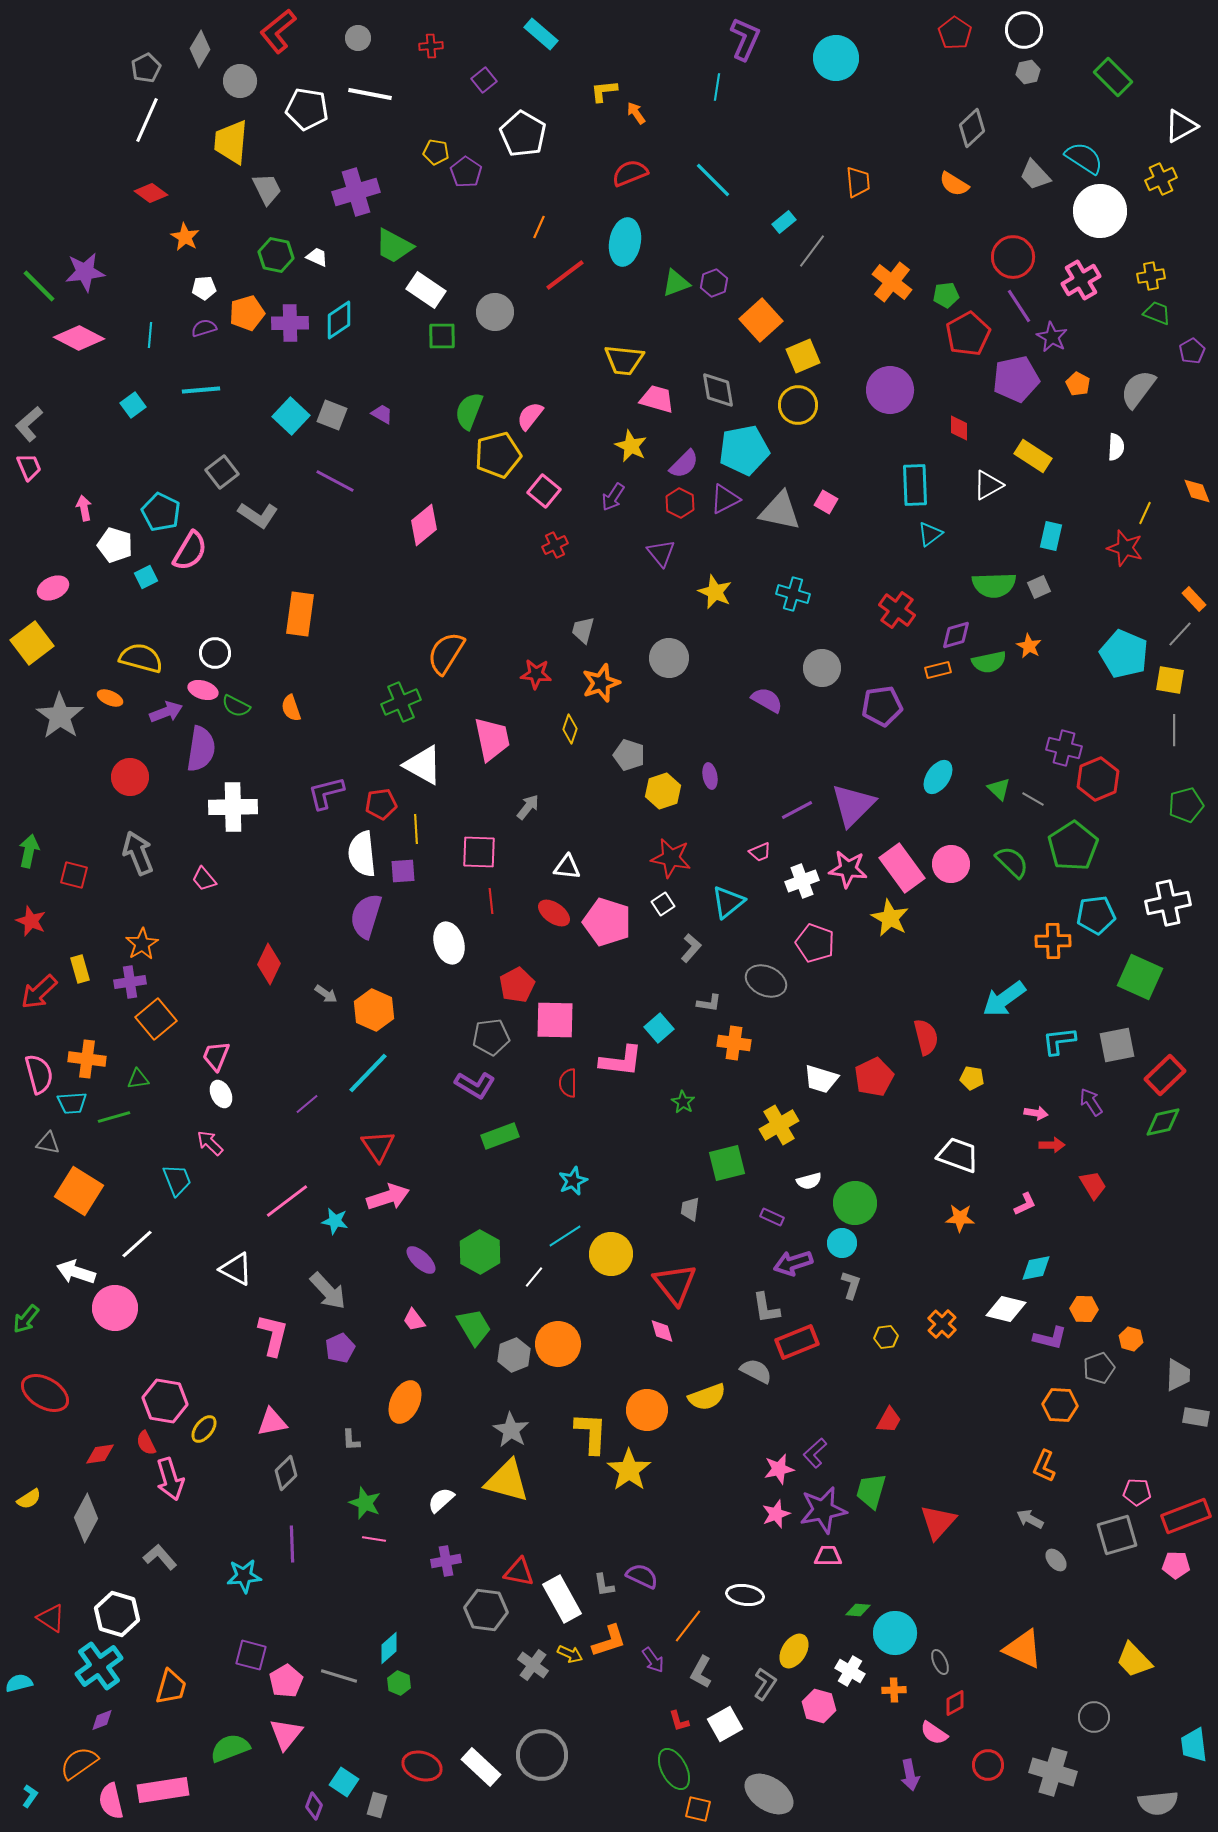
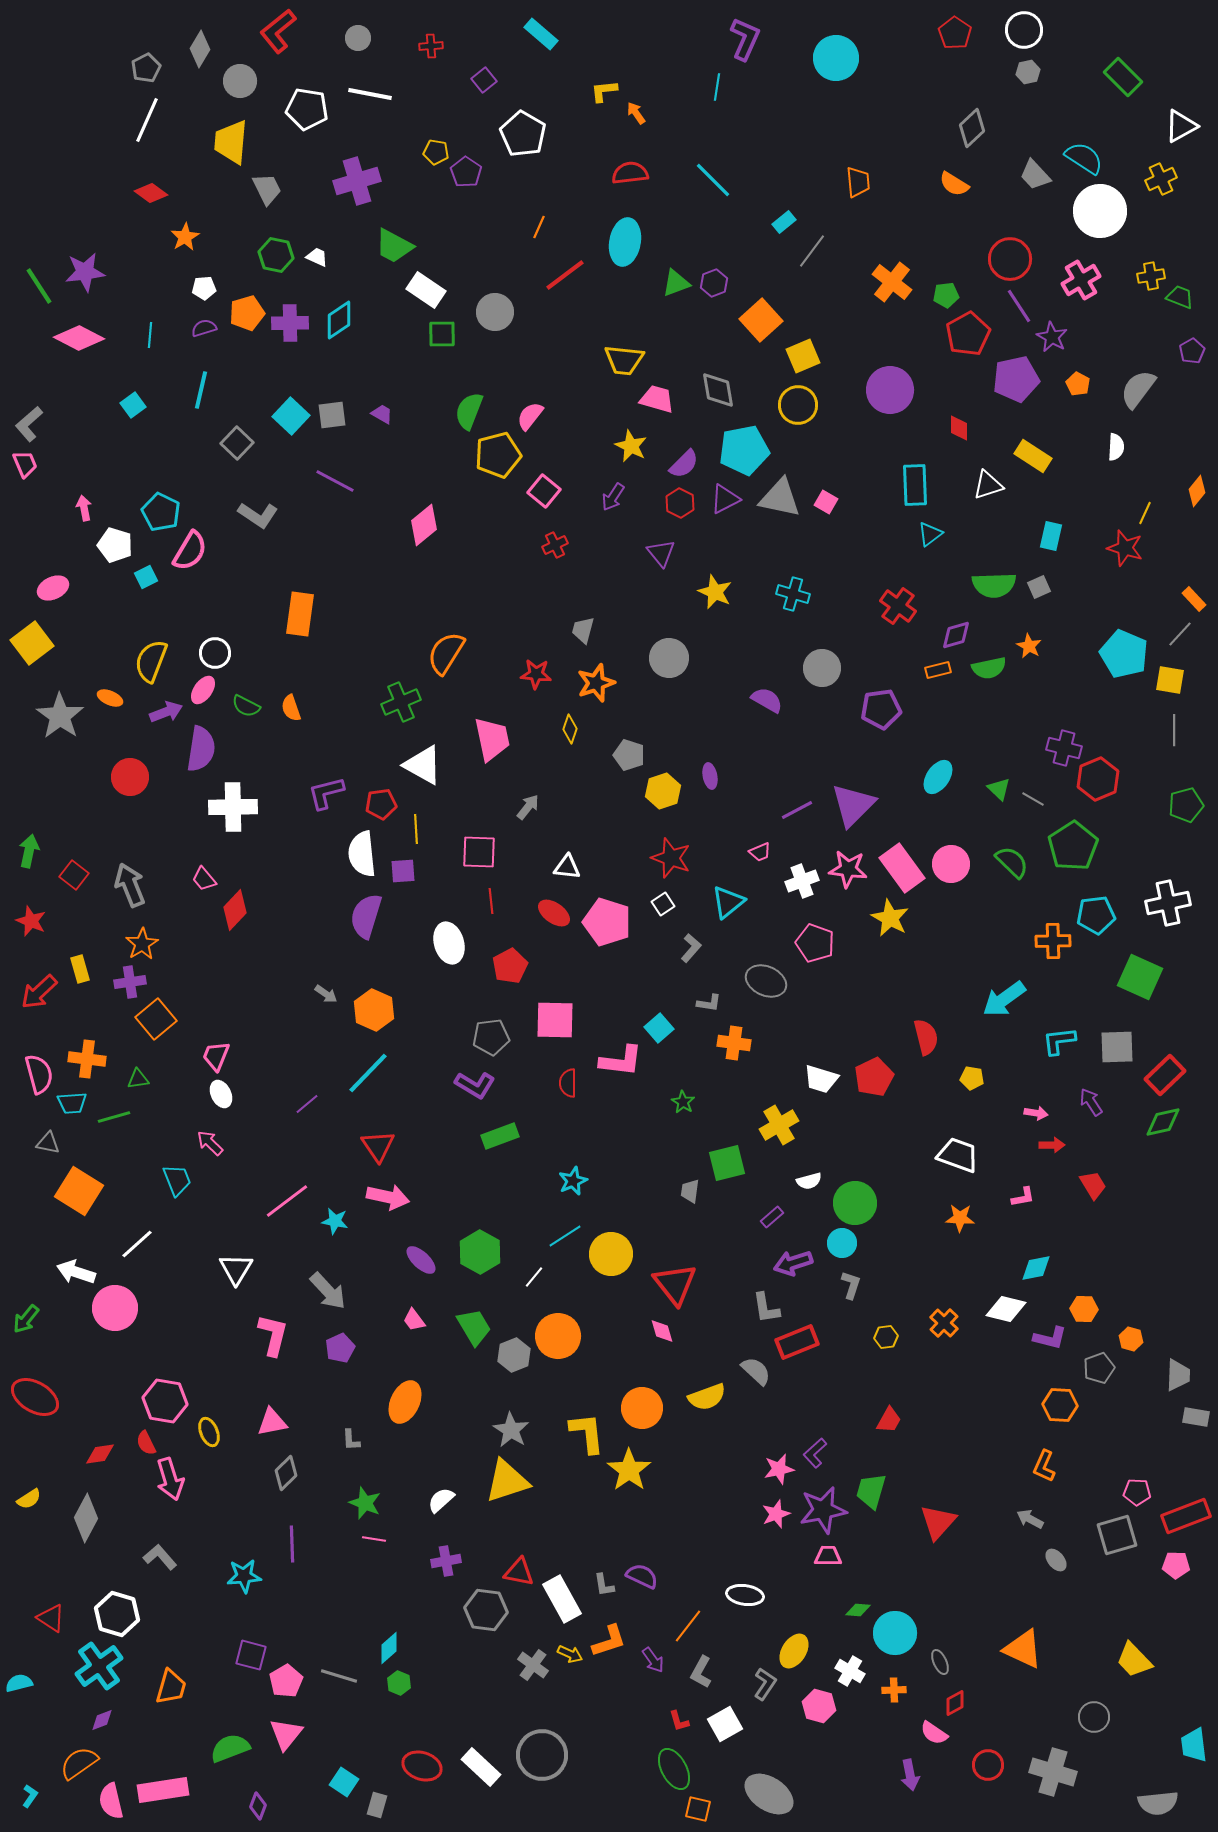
green rectangle at (1113, 77): moved 10 px right
red semicircle at (630, 173): rotated 15 degrees clockwise
purple cross at (356, 192): moved 1 px right, 11 px up
orange star at (185, 237): rotated 12 degrees clockwise
red circle at (1013, 257): moved 3 px left, 2 px down
green line at (39, 286): rotated 12 degrees clockwise
green trapezoid at (1157, 313): moved 23 px right, 16 px up
green square at (442, 336): moved 2 px up
cyan line at (201, 390): rotated 72 degrees counterclockwise
gray square at (332, 415): rotated 28 degrees counterclockwise
pink trapezoid at (29, 467): moved 4 px left, 3 px up
gray square at (222, 472): moved 15 px right, 29 px up; rotated 8 degrees counterclockwise
white triangle at (988, 485): rotated 12 degrees clockwise
orange diamond at (1197, 491): rotated 60 degrees clockwise
gray triangle at (780, 511): moved 13 px up
red cross at (897, 610): moved 1 px right, 4 px up
yellow semicircle at (141, 658): moved 10 px right, 3 px down; rotated 84 degrees counterclockwise
green semicircle at (989, 662): moved 6 px down
orange star at (601, 683): moved 5 px left
pink ellipse at (203, 690): rotated 72 degrees counterclockwise
green semicircle at (236, 706): moved 10 px right
purple pentagon at (882, 706): moved 1 px left, 3 px down
gray arrow at (138, 853): moved 8 px left, 32 px down
red star at (671, 858): rotated 9 degrees clockwise
red square at (74, 875): rotated 24 degrees clockwise
red diamond at (269, 964): moved 34 px left, 54 px up; rotated 18 degrees clockwise
red pentagon at (517, 985): moved 7 px left, 19 px up
gray square at (1117, 1045): moved 2 px down; rotated 9 degrees clockwise
pink arrow at (388, 1197): rotated 30 degrees clockwise
pink L-shape at (1025, 1204): moved 2 px left, 7 px up; rotated 15 degrees clockwise
gray trapezoid at (690, 1209): moved 18 px up
purple rectangle at (772, 1217): rotated 65 degrees counterclockwise
white triangle at (236, 1269): rotated 33 degrees clockwise
orange cross at (942, 1324): moved 2 px right, 1 px up
orange circle at (558, 1344): moved 8 px up
gray semicircle at (756, 1371): rotated 16 degrees clockwise
red ellipse at (45, 1393): moved 10 px left, 4 px down
orange circle at (647, 1410): moved 5 px left, 2 px up
yellow ellipse at (204, 1429): moved 5 px right, 3 px down; rotated 60 degrees counterclockwise
yellow L-shape at (591, 1433): moved 4 px left; rotated 9 degrees counterclockwise
yellow triangle at (507, 1481): rotated 33 degrees counterclockwise
purple diamond at (314, 1806): moved 56 px left
